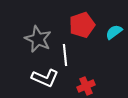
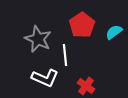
red pentagon: rotated 15 degrees counterclockwise
red cross: rotated 30 degrees counterclockwise
